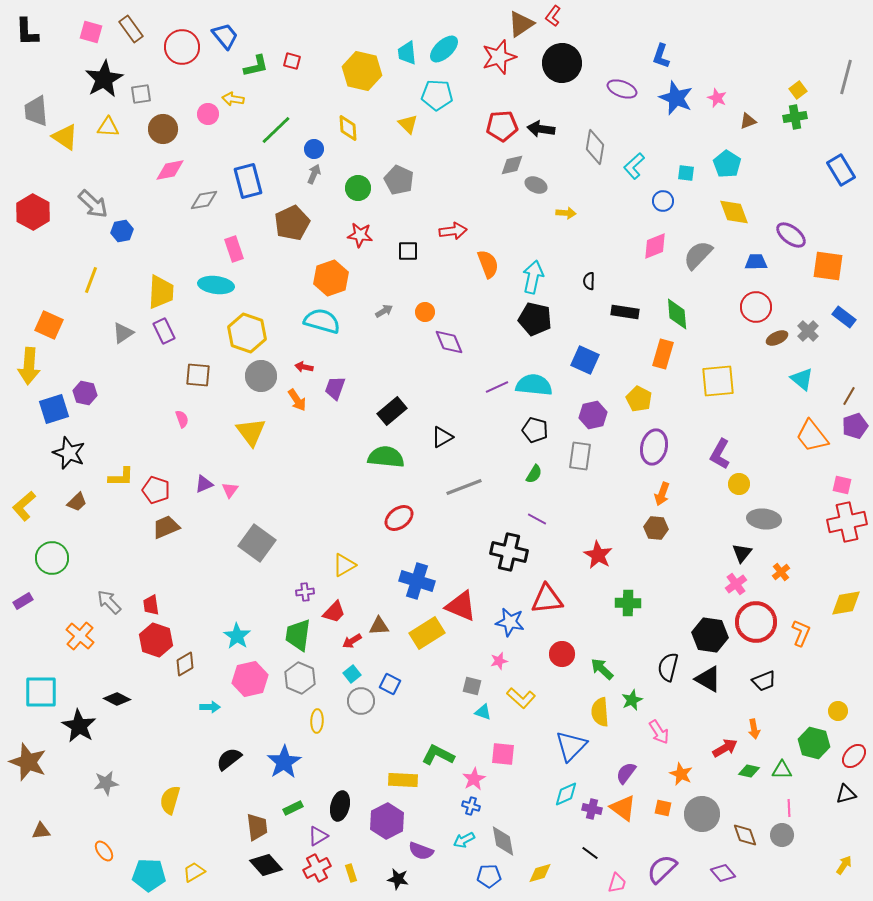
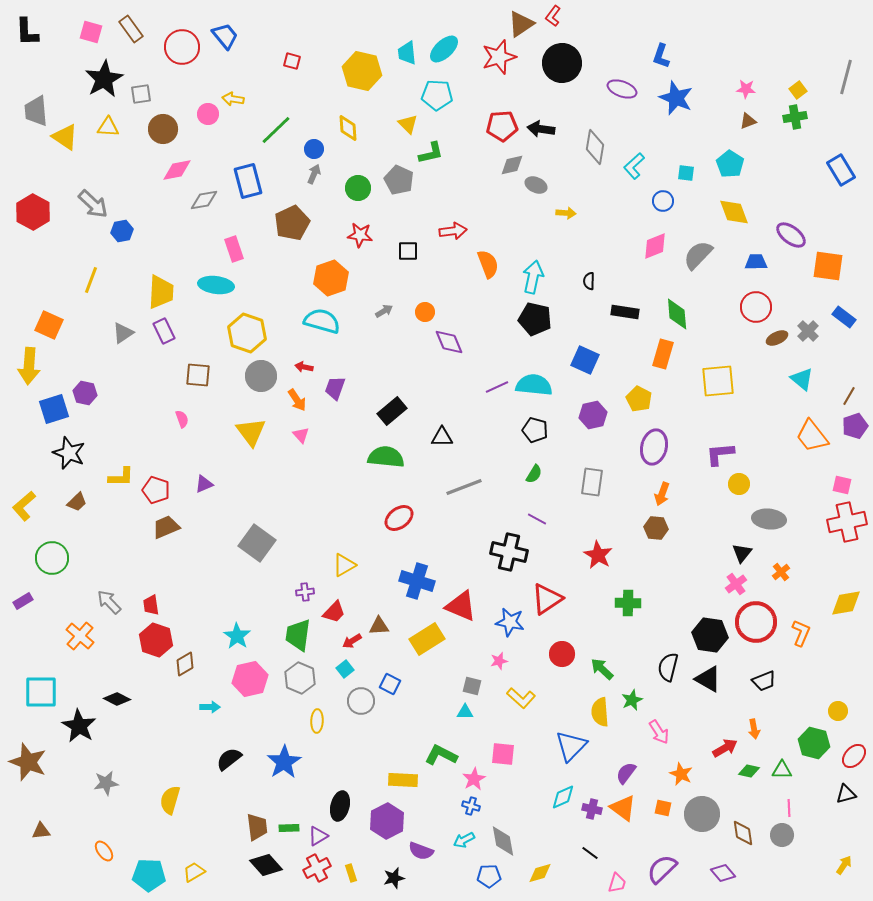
green L-shape at (256, 66): moved 175 px right, 87 px down
pink star at (717, 98): moved 29 px right, 9 px up; rotated 18 degrees counterclockwise
cyan pentagon at (727, 164): moved 3 px right
pink diamond at (170, 170): moved 7 px right
black triangle at (442, 437): rotated 30 degrees clockwise
purple L-shape at (720, 454): rotated 56 degrees clockwise
gray rectangle at (580, 456): moved 12 px right, 26 px down
pink triangle at (230, 490): moved 71 px right, 55 px up; rotated 18 degrees counterclockwise
gray ellipse at (764, 519): moved 5 px right
red triangle at (547, 599): rotated 28 degrees counterclockwise
yellow rectangle at (427, 633): moved 6 px down
cyan square at (352, 674): moved 7 px left, 5 px up
cyan triangle at (483, 712): moved 18 px left; rotated 18 degrees counterclockwise
green L-shape at (438, 755): moved 3 px right
cyan diamond at (566, 794): moved 3 px left, 3 px down
green rectangle at (293, 808): moved 4 px left, 20 px down; rotated 24 degrees clockwise
brown diamond at (745, 835): moved 2 px left, 2 px up; rotated 12 degrees clockwise
black star at (398, 879): moved 4 px left, 1 px up; rotated 25 degrees counterclockwise
